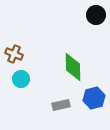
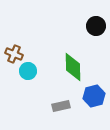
black circle: moved 11 px down
cyan circle: moved 7 px right, 8 px up
blue hexagon: moved 2 px up
gray rectangle: moved 1 px down
